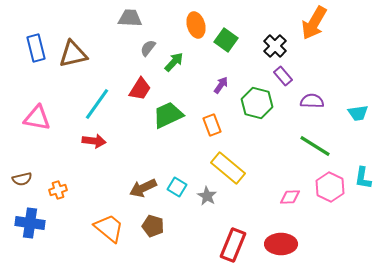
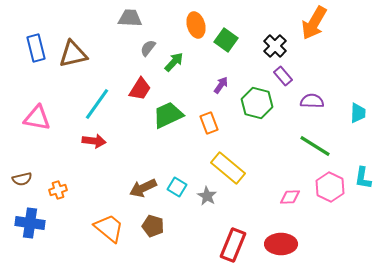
cyan trapezoid: rotated 80 degrees counterclockwise
orange rectangle: moved 3 px left, 2 px up
